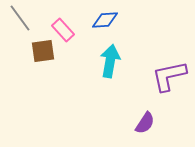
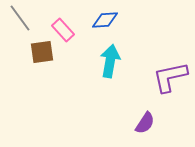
brown square: moved 1 px left, 1 px down
purple L-shape: moved 1 px right, 1 px down
